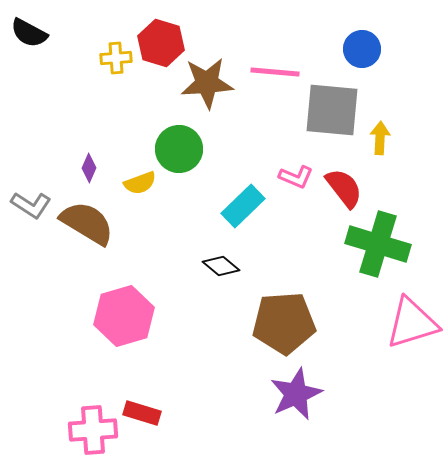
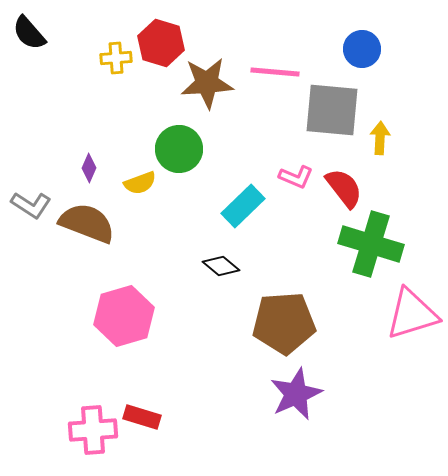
black semicircle: rotated 21 degrees clockwise
brown semicircle: rotated 10 degrees counterclockwise
green cross: moved 7 px left
pink triangle: moved 9 px up
red rectangle: moved 4 px down
